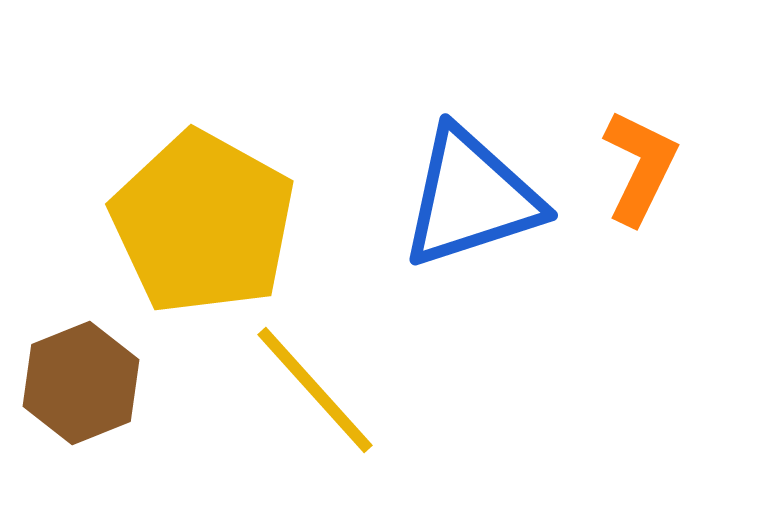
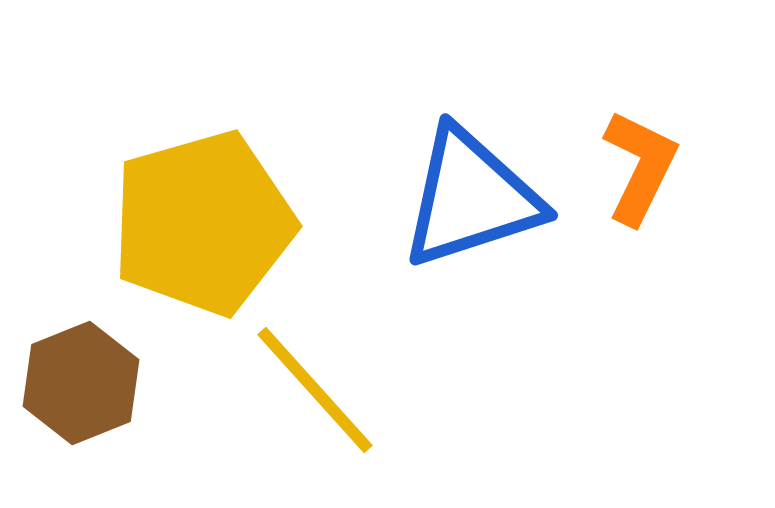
yellow pentagon: rotated 27 degrees clockwise
